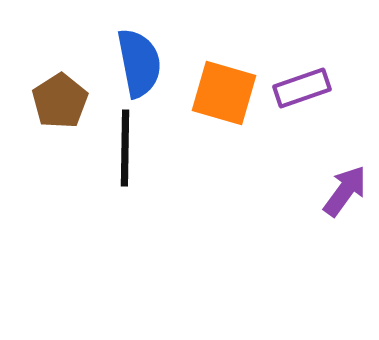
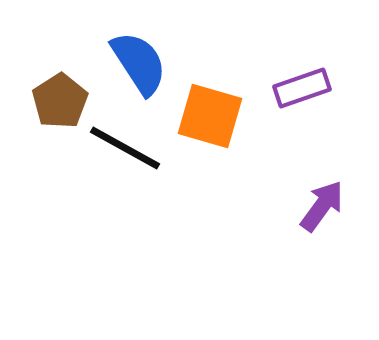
blue semicircle: rotated 22 degrees counterclockwise
orange square: moved 14 px left, 23 px down
black line: rotated 62 degrees counterclockwise
purple arrow: moved 23 px left, 15 px down
